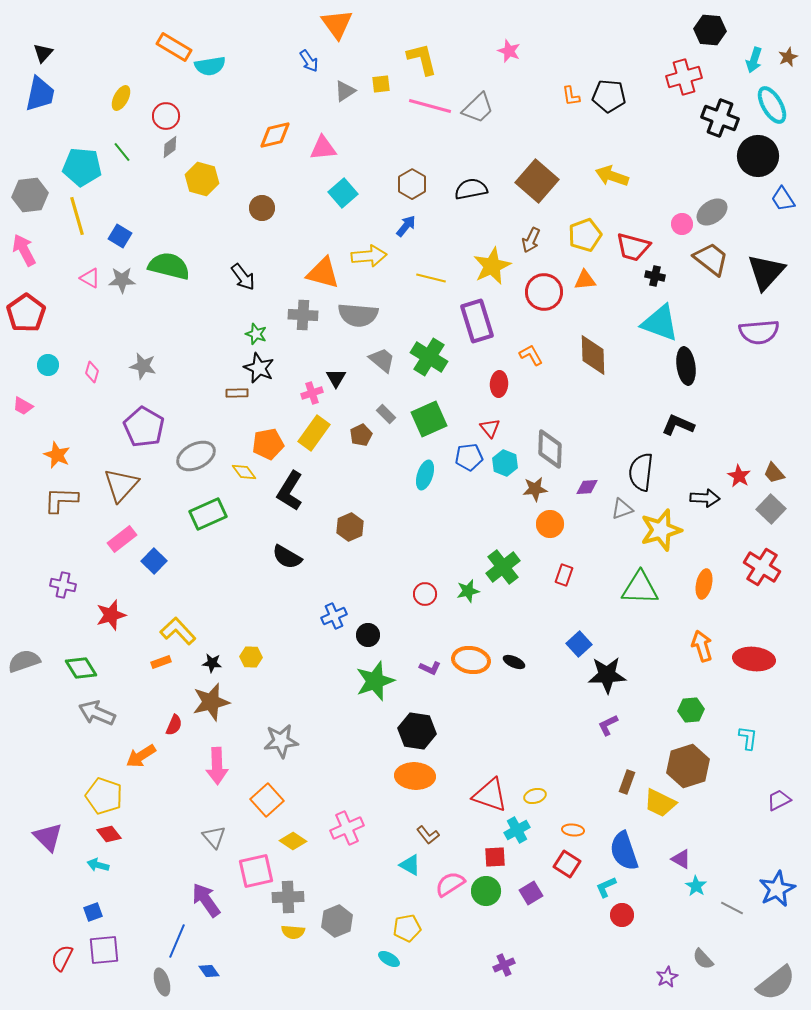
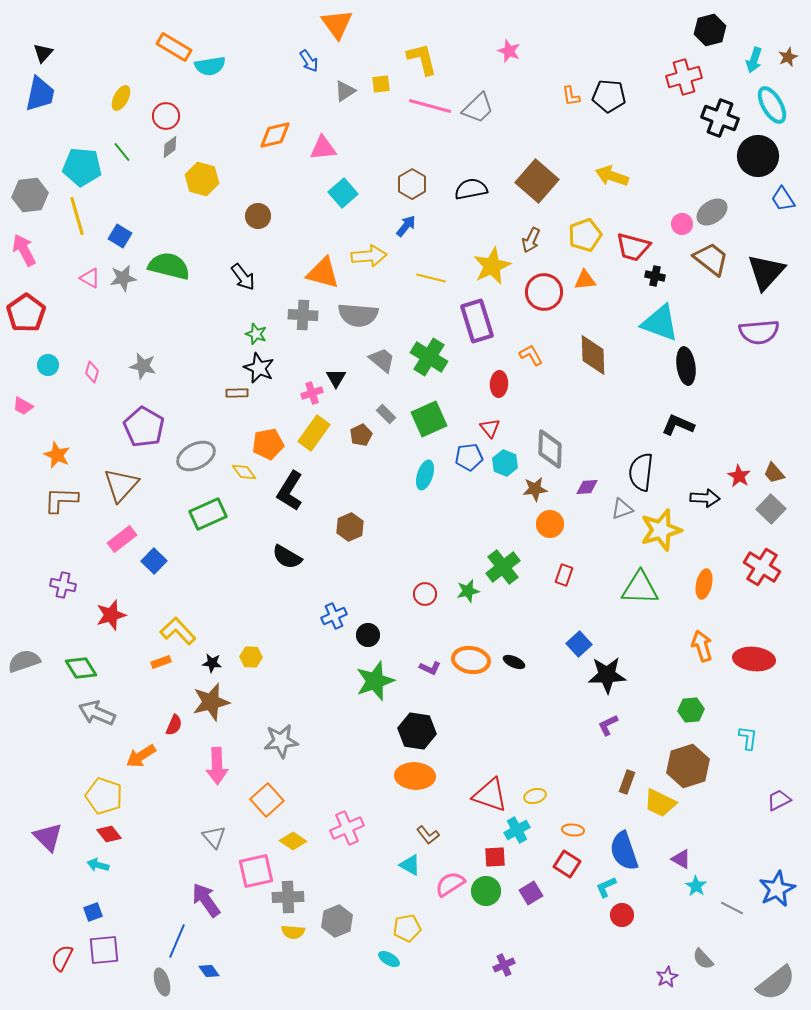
black hexagon at (710, 30): rotated 20 degrees counterclockwise
brown circle at (262, 208): moved 4 px left, 8 px down
gray star at (122, 280): moved 1 px right, 2 px up; rotated 8 degrees counterclockwise
